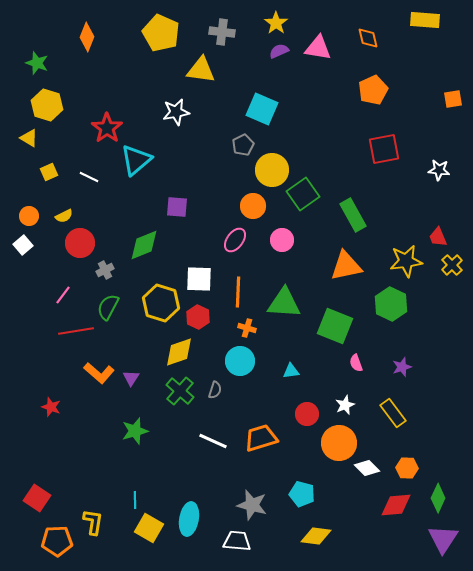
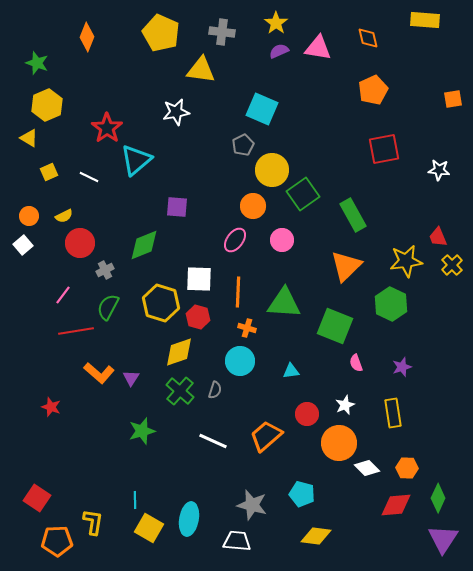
yellow hexagon at (47, 105): rotated 20 degrees clockwise
orange triangle at (346, 266): rotated 32 degrees counterclockwise
red hexagon at (198, 317): rotated 10 degrees counterclockwise
yellow rectangle at (393, 413): rotated 28 degrees clockwise
green star at (135, 431): moved 7 px right
orange trapezoid at (261, 438): moved 5 px right, 2 px up; rotated 24 degrees counterclockwise
